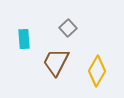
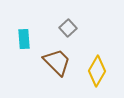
brown trapezoid: moved 1 px right; rotated 108 degrees clockwise
